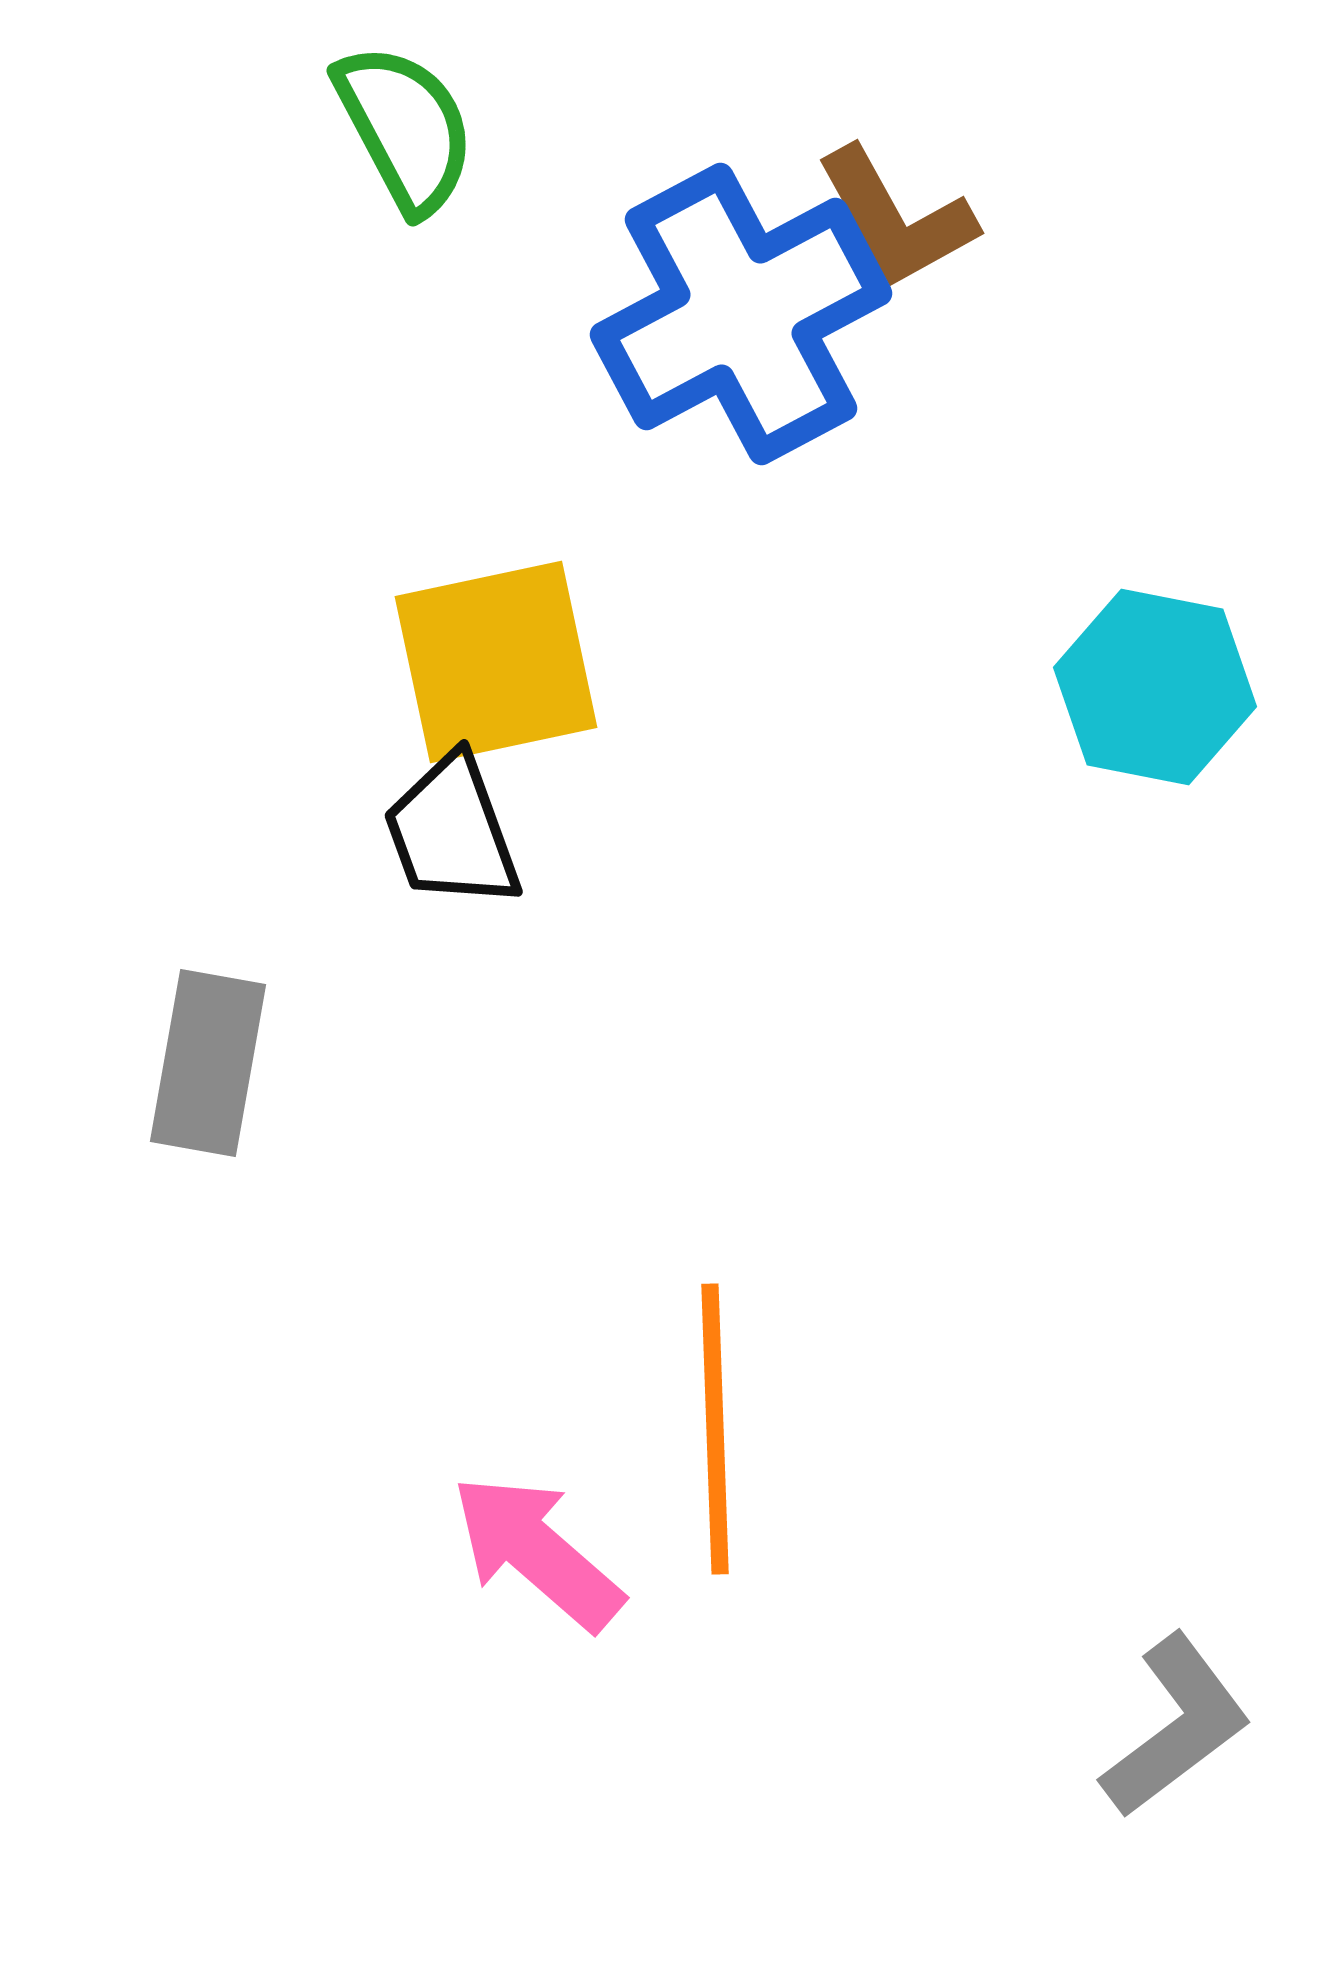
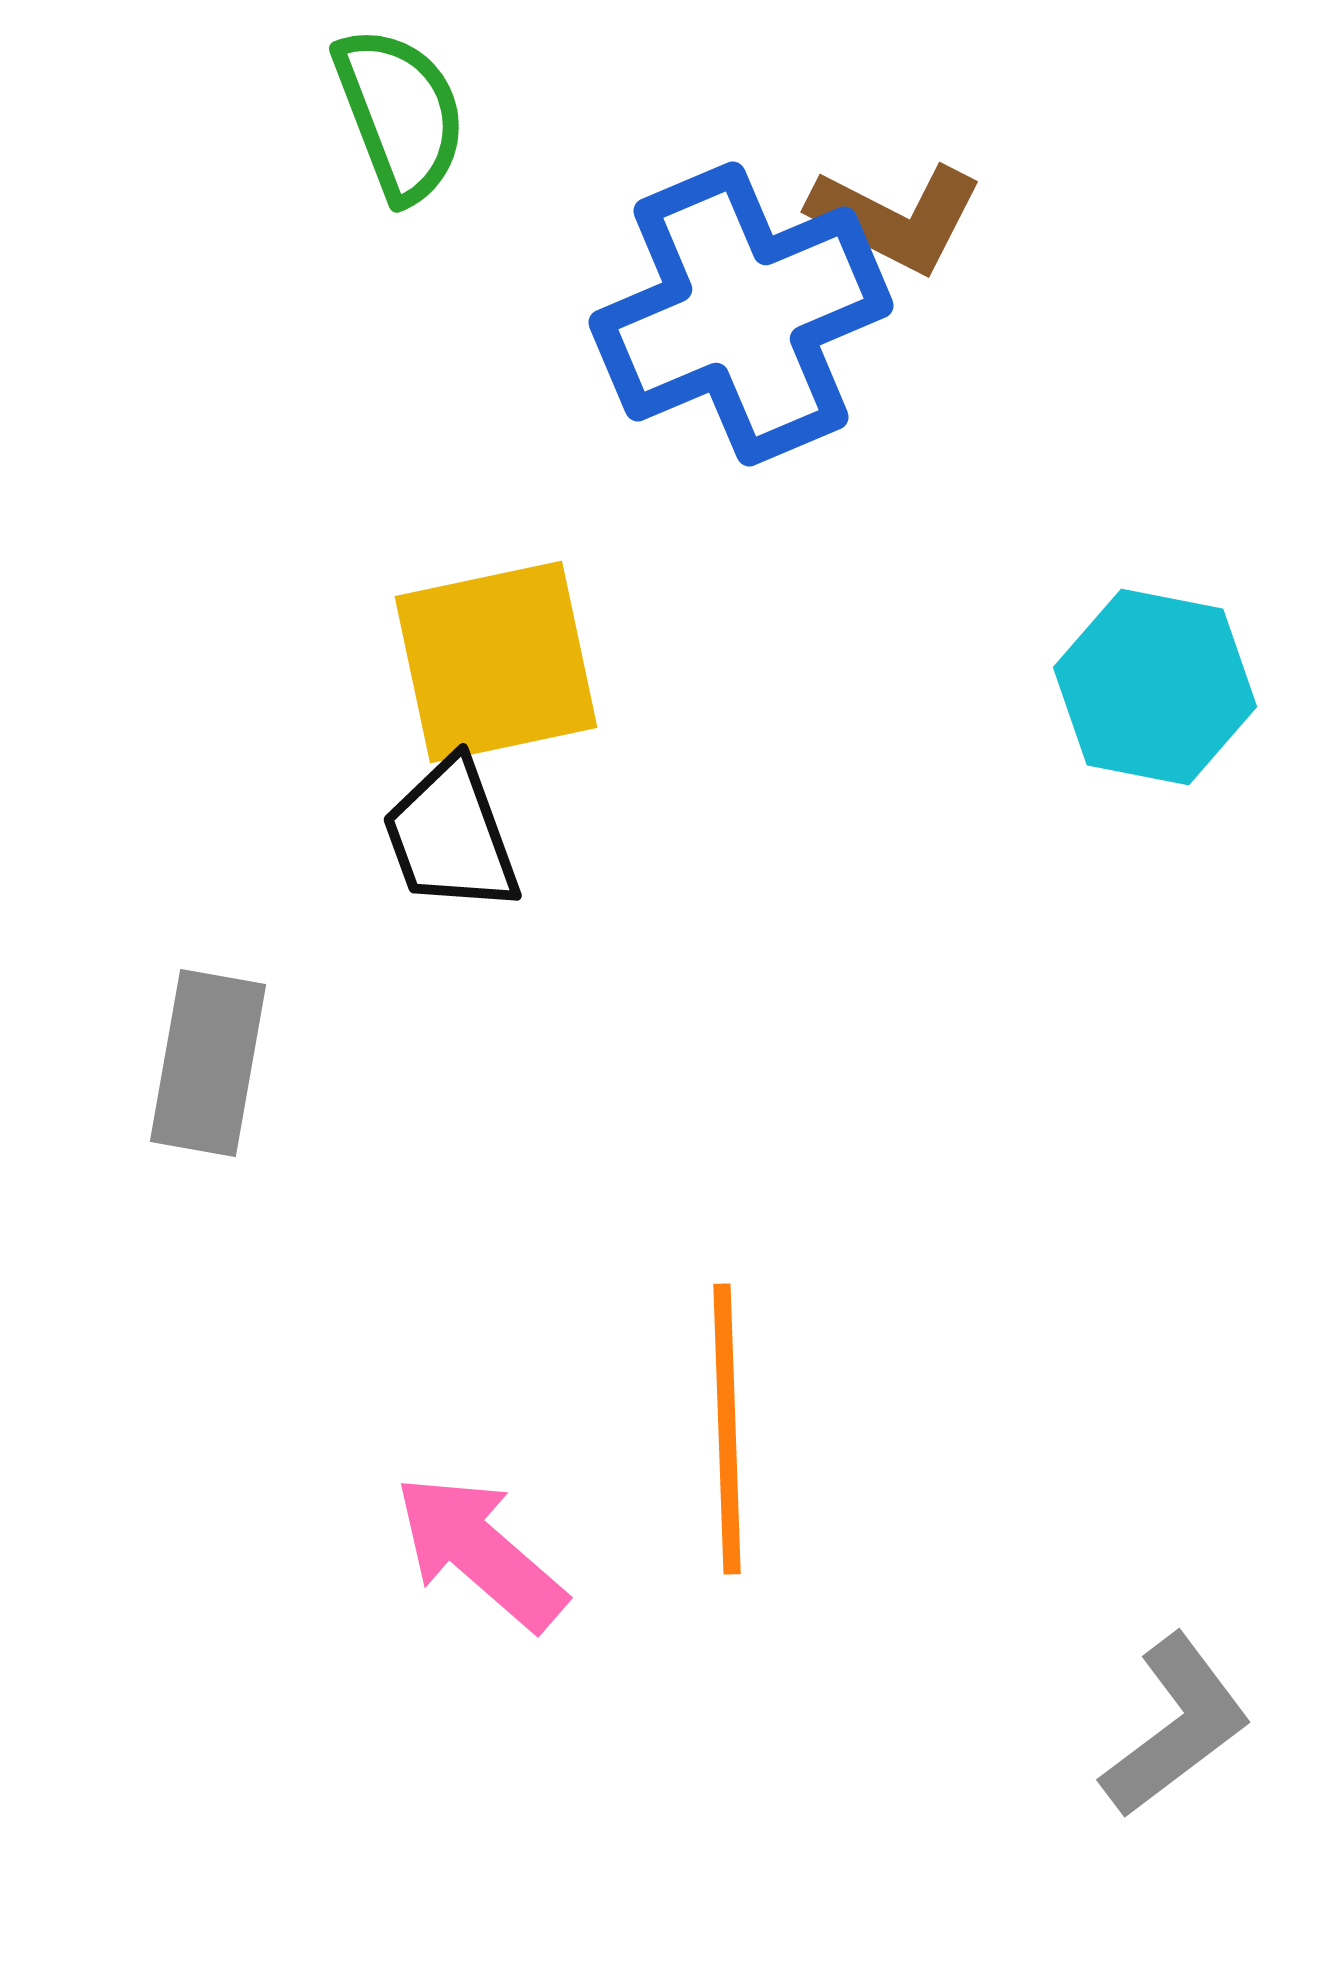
green semicircle: moved 5 px left, 14 px up; rotated 7 degrees clockwise
brown L-shape: rotated 34 degrees counterclockwise
blue cross: rotated 5 degrees clockwise
black trapezoid: moved 1 px left, 4 px down
orange line: moved 12 px right
pink arrow: moved 57 px left
